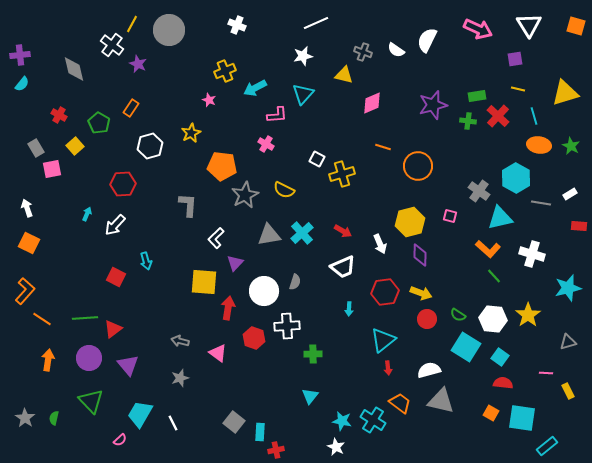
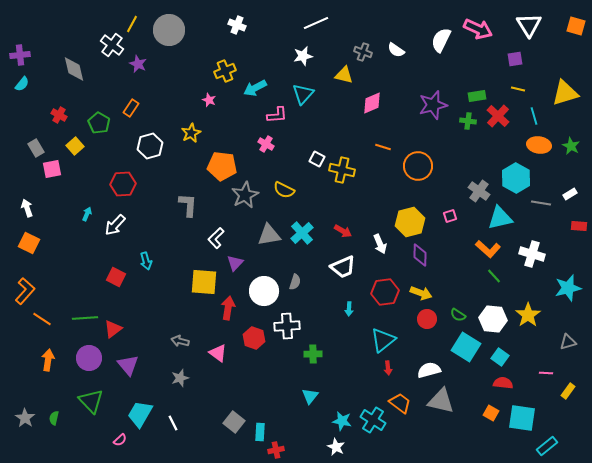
white semicircle at (427, 40): moved 14 px right
yellow cross at (342, 174): moved 4 px up; rotated 30 degrees clockwise
pink square at (450, 216): rotated 32 degrees counterclockwise
yellow rectangle at (568, 391): rotated 63 degrees clockwise
